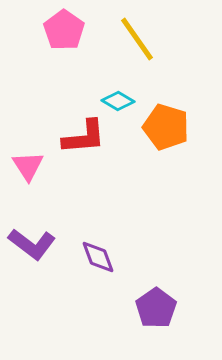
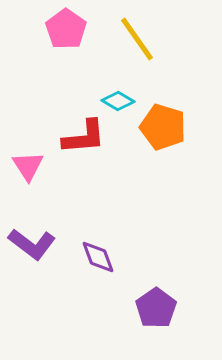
pink pentagon: moved 2 px right, 1 px up
orange pentagon: moved 3 px left
